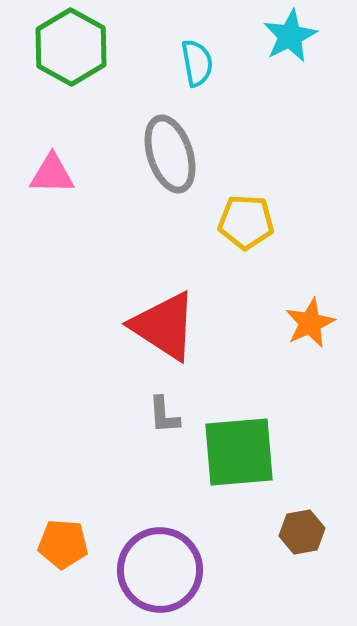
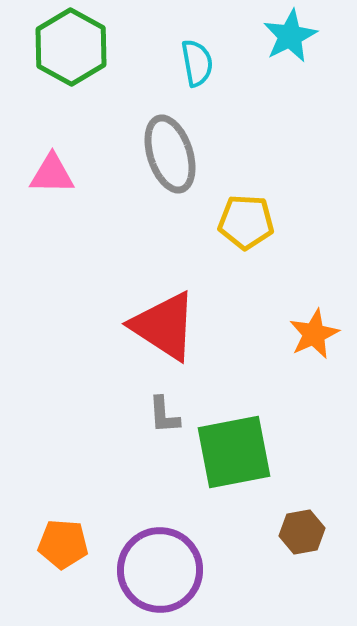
orange star: moved 4 px right, 11 px down
green square: moved 5 px left; rotated 6 degrees counterclockwise
